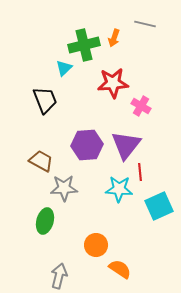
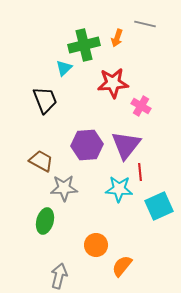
orange arrow: moved 3 px right
orange semicircle: moved 2 px right, 3 px up; rotated 85 degrees counterclockwise
